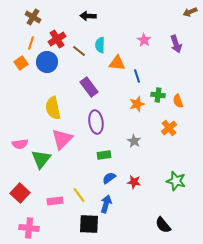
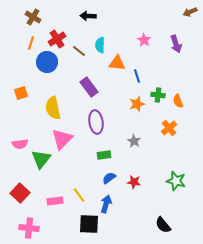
orange square: moved 30 px down; rotated 16 degrees clockwise
